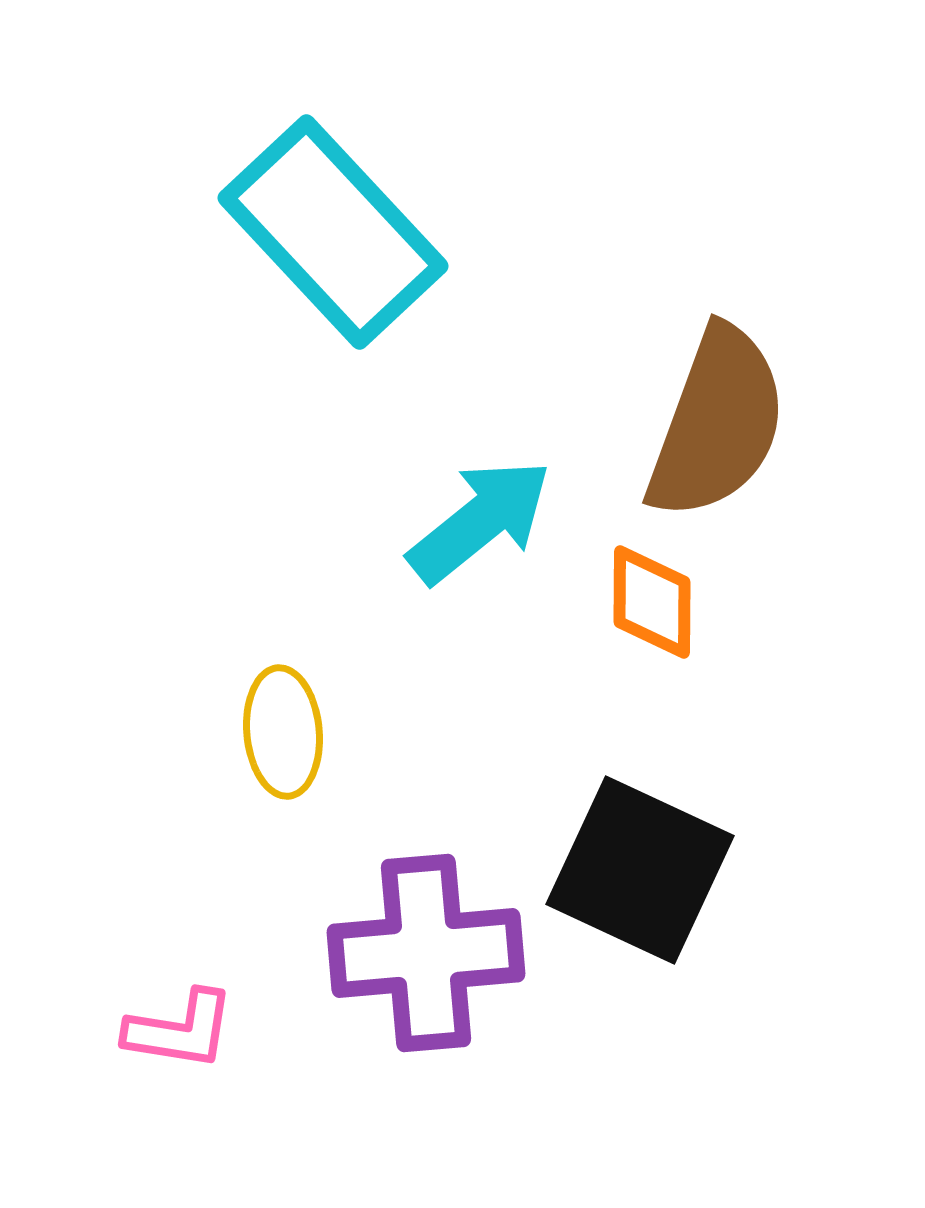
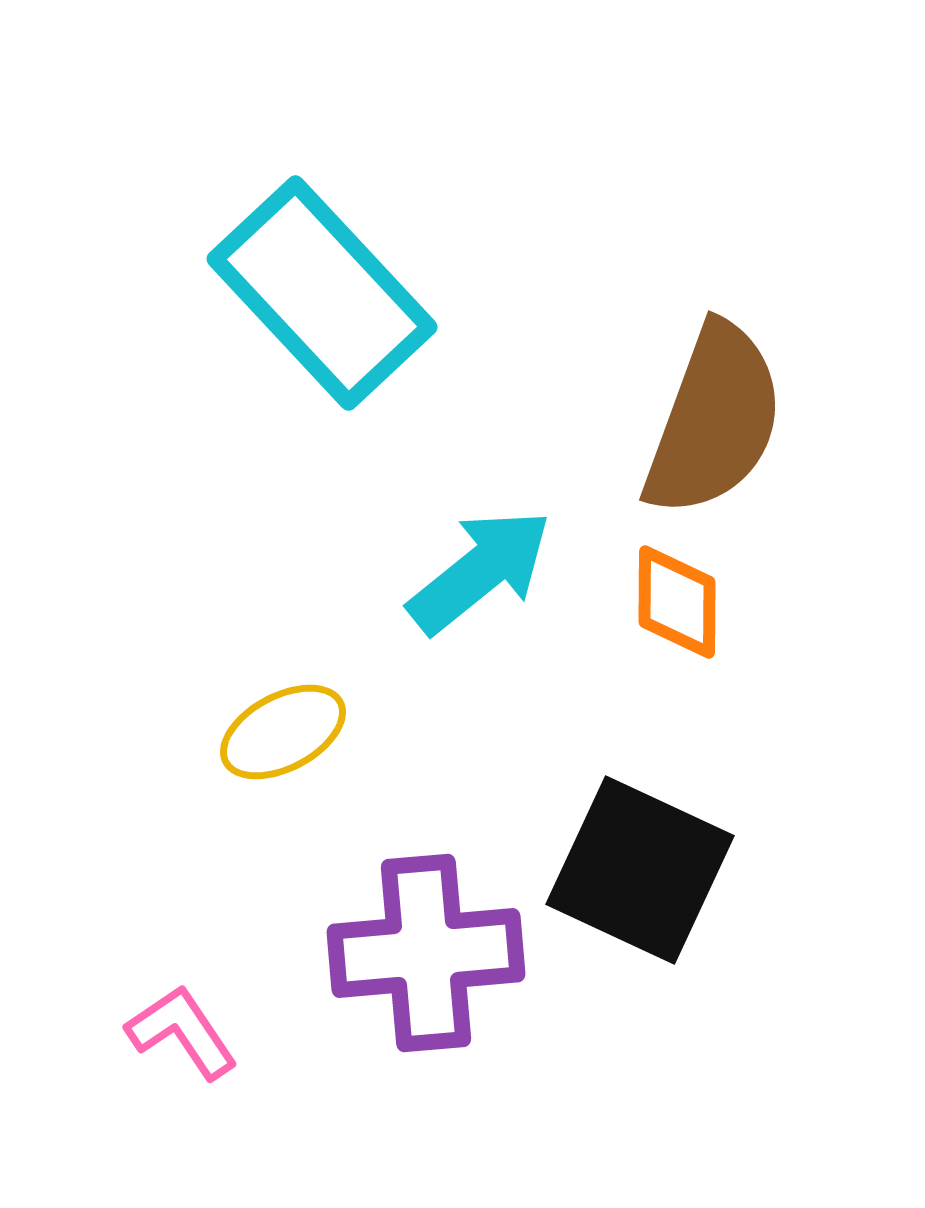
cyan rectangle: moved 11 px left, 61 px down
brown semicircle: moved 3 px left, 3 px up
cyan arrow: moved 50 px down
orange diamond: moved 25 px right
yellow ellipse: rotated 67 degrees clockwise
pink L-shape: moved 2 px right, 2 px down; rotated 133 degrees counterclockwise
